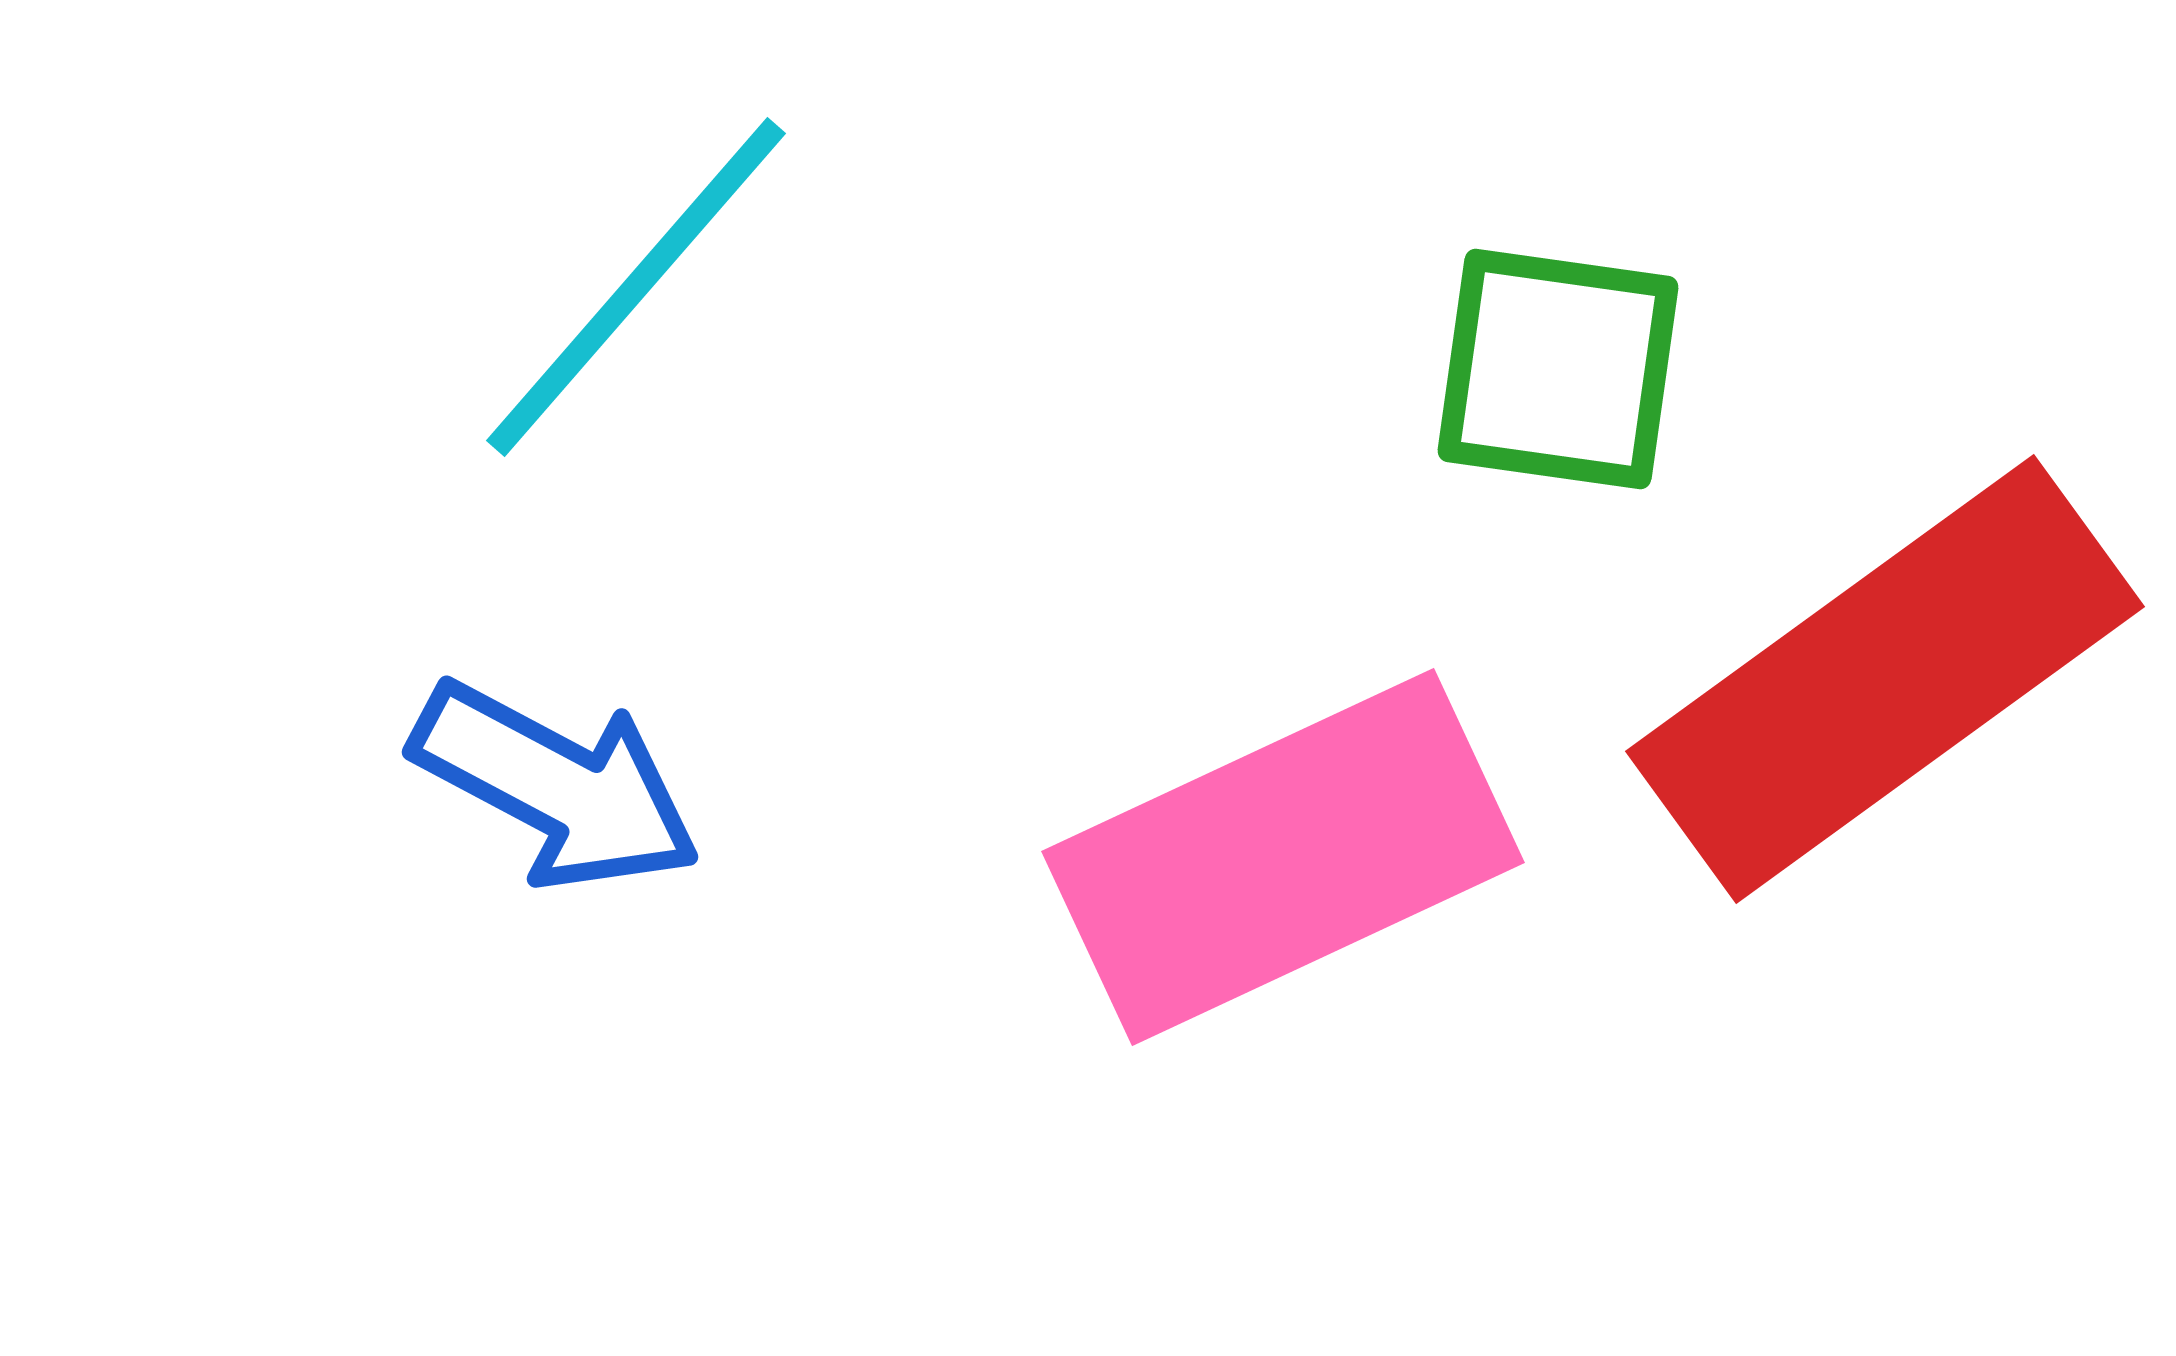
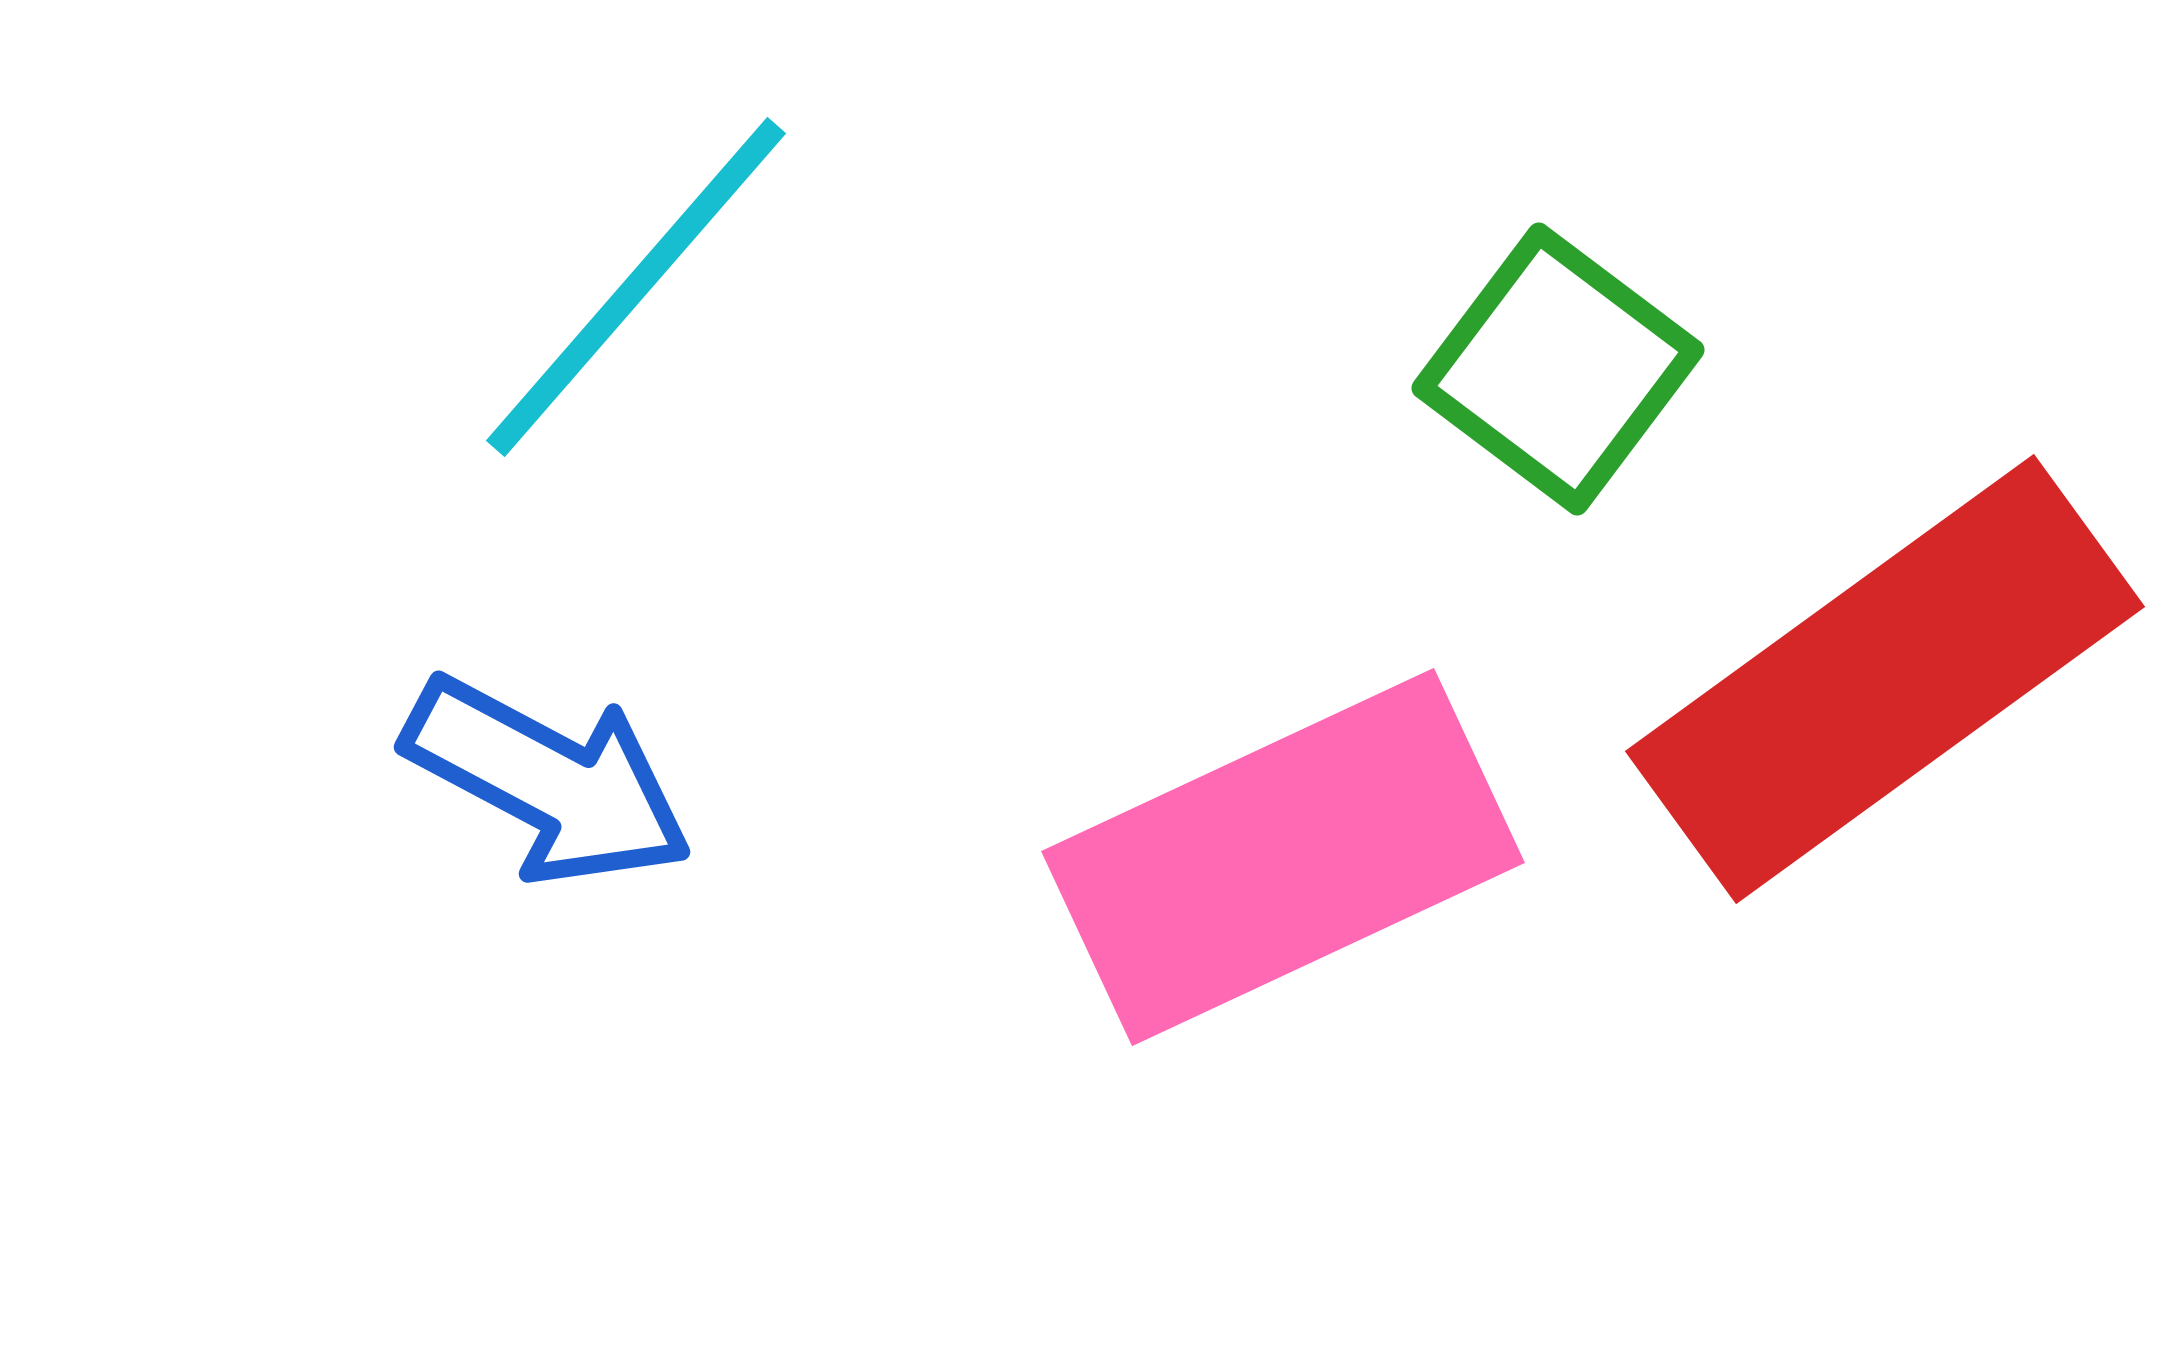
green square: rotated 29 degrees clockwise
blue arrow: moved 8 px left, 5 px up
